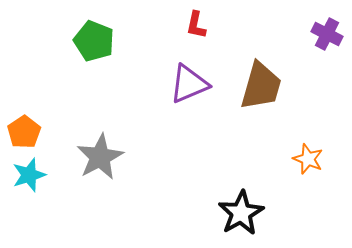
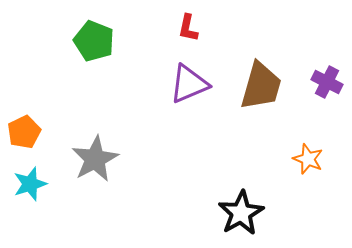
red L-shape: moved 8 px left, 3 px down
purple cross: moved 48 px down
orange pentagon: rotated 8 degrees clockwise
gray star: moved 5 px left, 2 px down
cyan star: moved 1 px right, 9 px down
